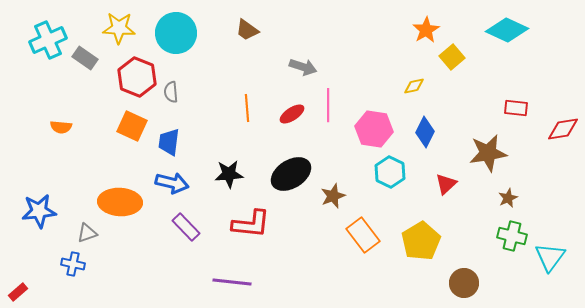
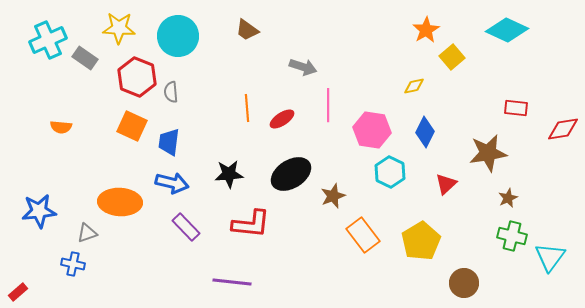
cyan circle at (176, 33): moved 2 px right, 3 px down
red ellipse at (292, 114): moved 10 px left, 5 px down
pink hexagon at (374, 129): moved 2 px left, 1 px down
